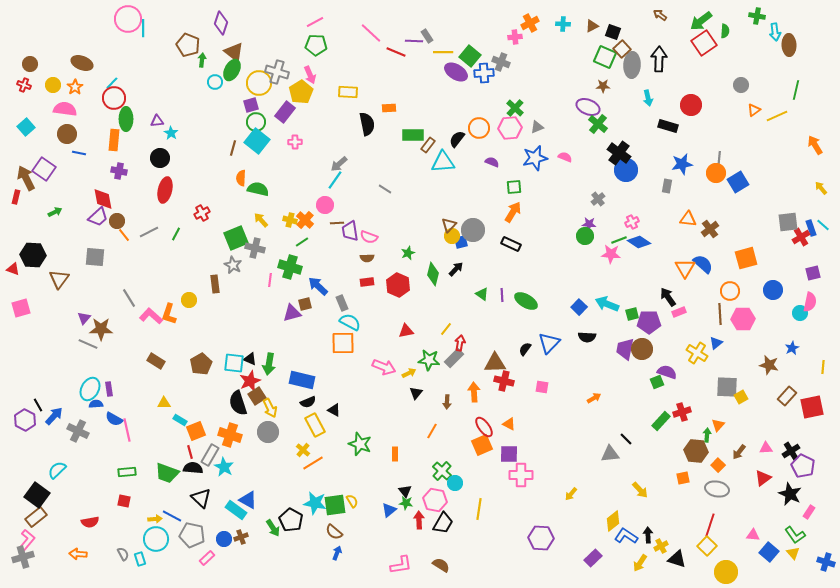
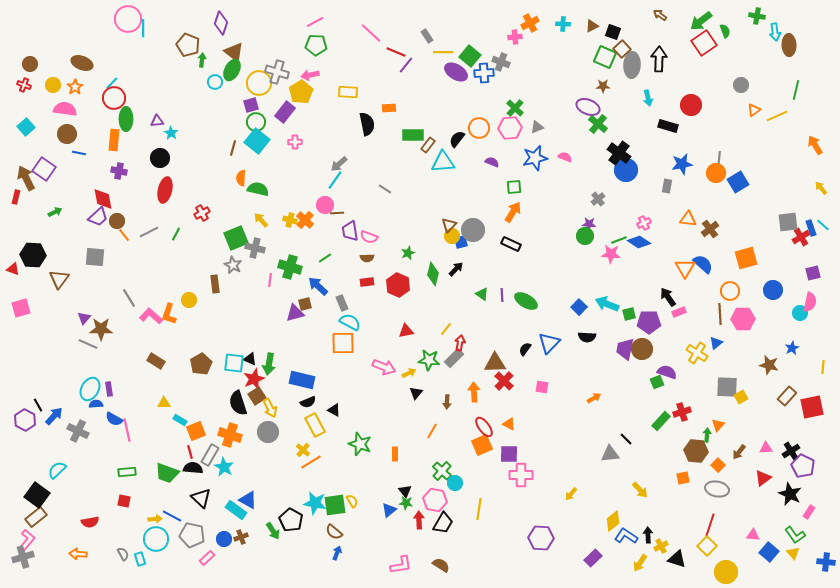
green semicircle at (725, 31): rotated 24 degrees counterclockwise
purple line at (414, 41): moved 8 px left, 24 px down; rotated 54 degrees counterclockwise
pink arrow at (310, 75): rotated 102 degrees clockwise
pink cross at (632, 222): moved 12 px right, 1 px down
brown line at (337, 223): moved 10 px up
green line at (302, 242): moved 23 px right, 16 px down
purple triangle at (292, 313): moved 3 px right
green square at (632, 314): moved 3 px left
red star at (250, 381): moved 4 px right, 2 px up
red cross at (504, 381): rotated 30 degrees clockwise
orange line at (313, 463): moved 2 px left, 1 px up
green arrow at (273, 528): moved 3 px down
blue cross at (826, 562): rotated 12 degrees counterclockwise
